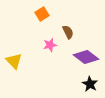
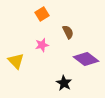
pink star: moved 8 px left
purple diamond: moved 2 px down
yellow triangle: moved 2 px right
black star: moved 26 px left, 1 px up
